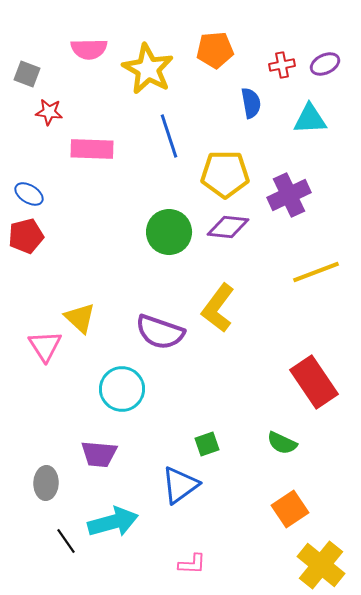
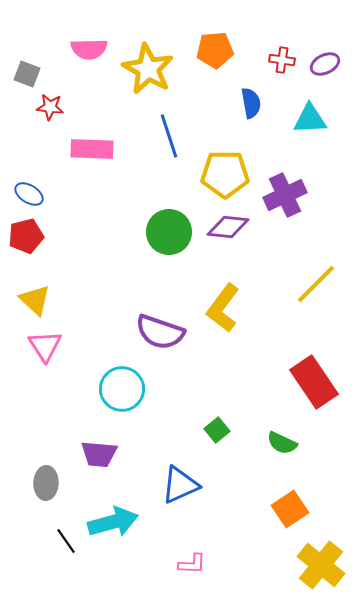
red cross: moved 5 px up; rotated 20 degrees clockwise
red star: moved 1 px right, 5 px up
purple cross: moved 4 px left
yellow line: moved 12 px down; rotated 24 degrees counterclockwise
yellow L-shape: moved 5 px right
yellow triangle: moved 45 px left, 18 px up
green square: moved 10 px right, 14 px up; rotated 20 degrees counterclockwise
blue triangle: rotated 12 degrees clockwise
